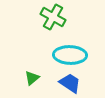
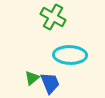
blue trapezoid: moved 20 px left; rotated 35 degrees clockwise
